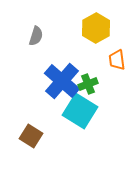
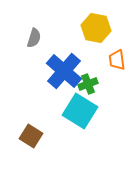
yellow hexagon: rotated 20 degrees counterclockwise
gray semicircle: moved 2 px left, 2 px down
blue cross: moved 2 px right, 10 px up
